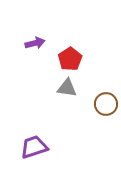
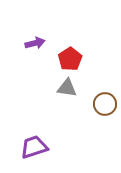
brown circle: moved 1 px left
